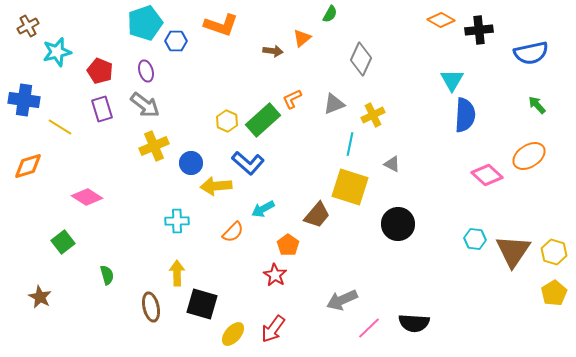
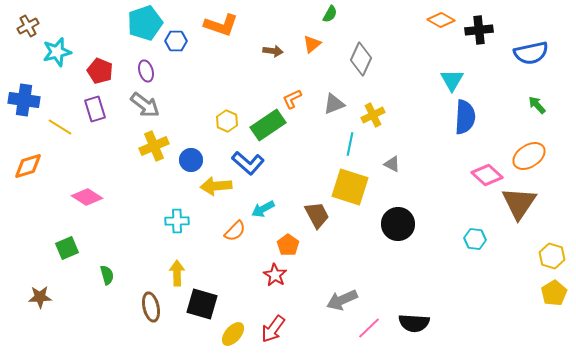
orange triangle at (302, 38): moved 10 px right, 6 px down
purple rectangle at (102, 109): moved 7 px left
blue semicircle at (465, 115): moved 2 px down
green rectangle at (263, 120): moved 5 px right, 5 px down; rotated 8 degrees clockwise
blue circle at (191, 163): moved 3 px up
brown trapezoid at (317, 215): rotated 68 degrees counterclockwise
orange semicircle at (233, 232): moved 2 px right, 1 px up
green square at (63, 242): moved 4 px right, 6 px down; rotated 15 degrees clockwise
brown triangle at (513, 251): moved 6 px right, 48 px up
yellow hexagon at (554, 252): moved 2 px left, 4 px down
brown star at (40, 297): rotated 30 degrees counterclockwise
